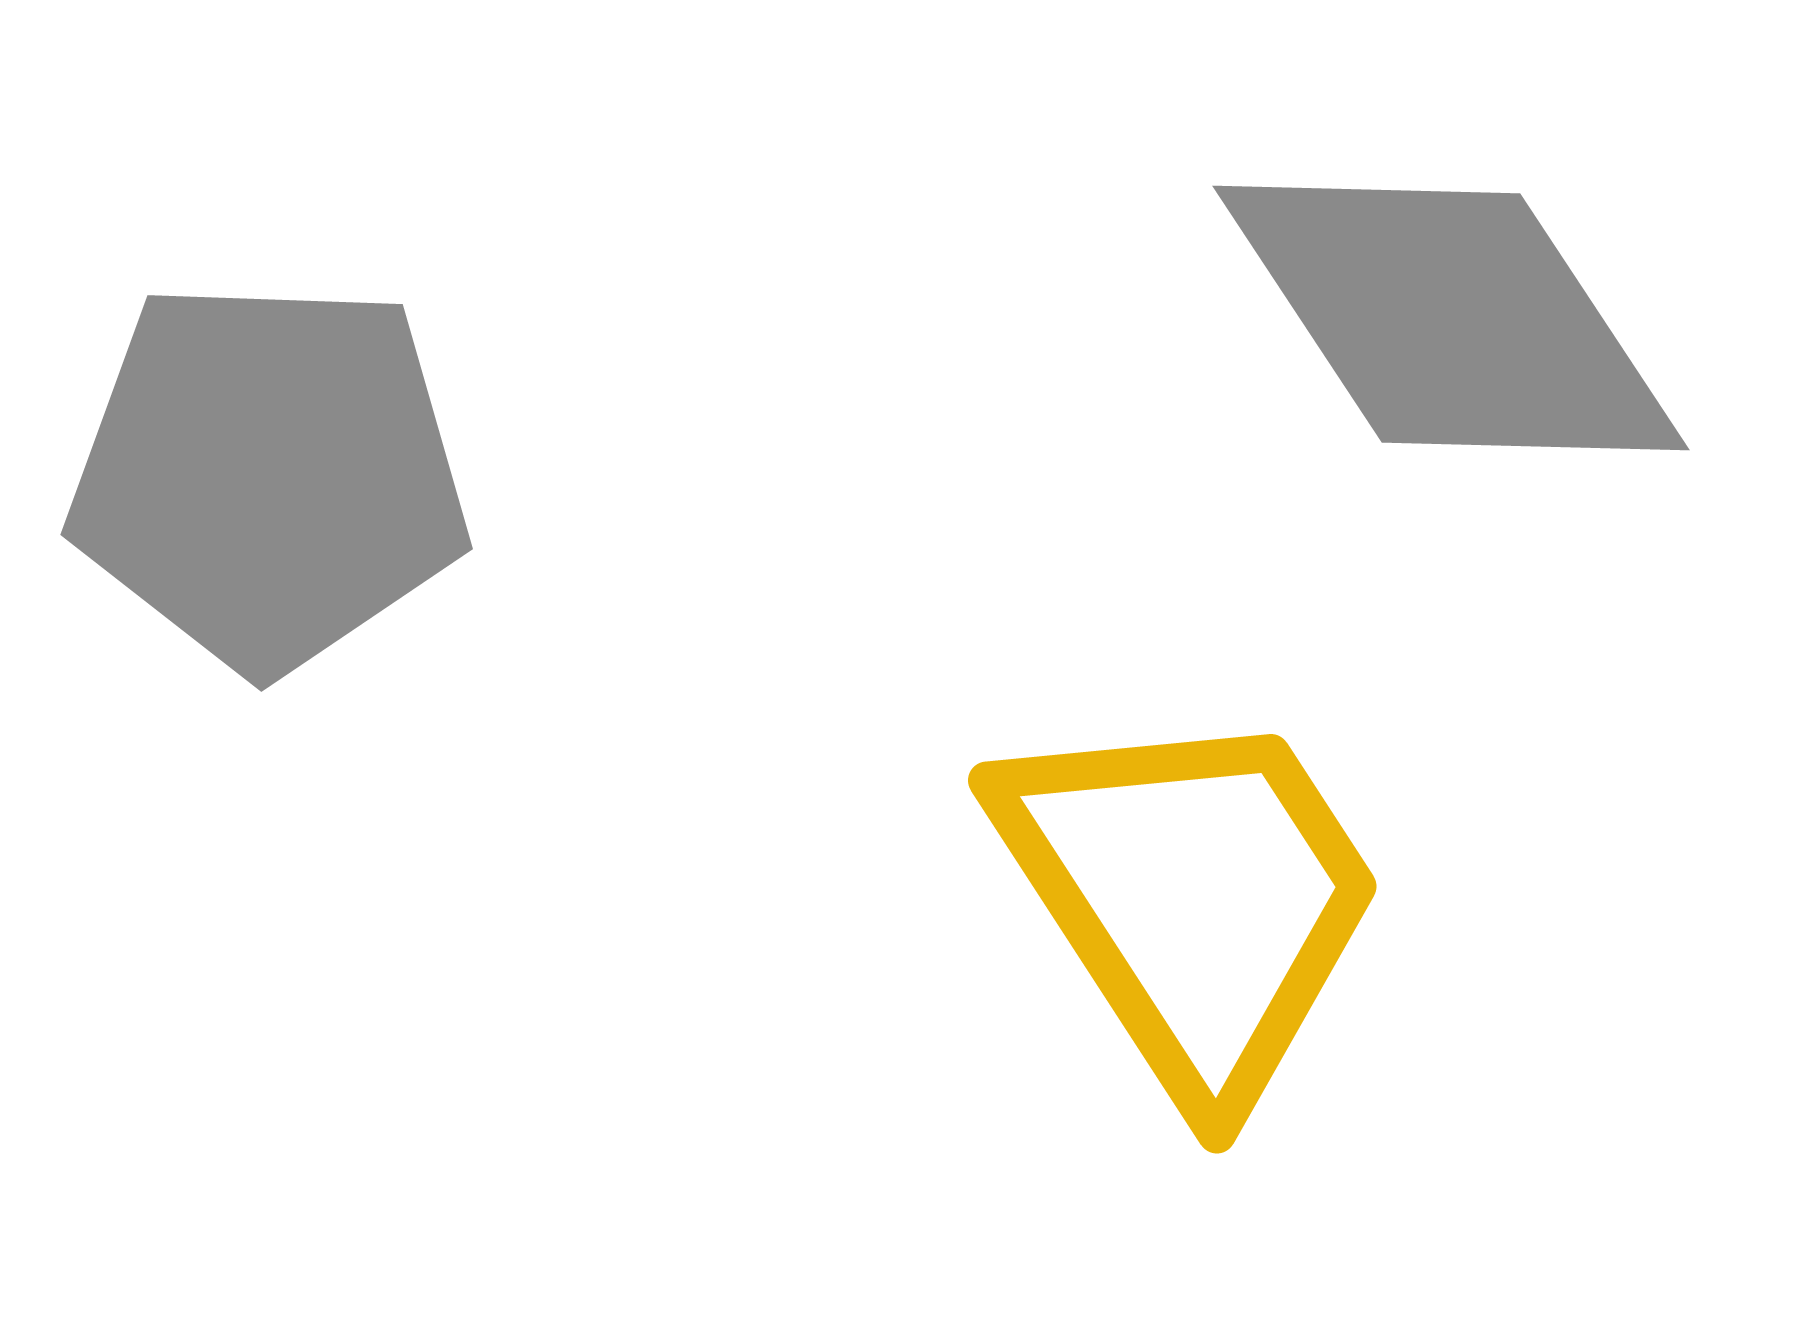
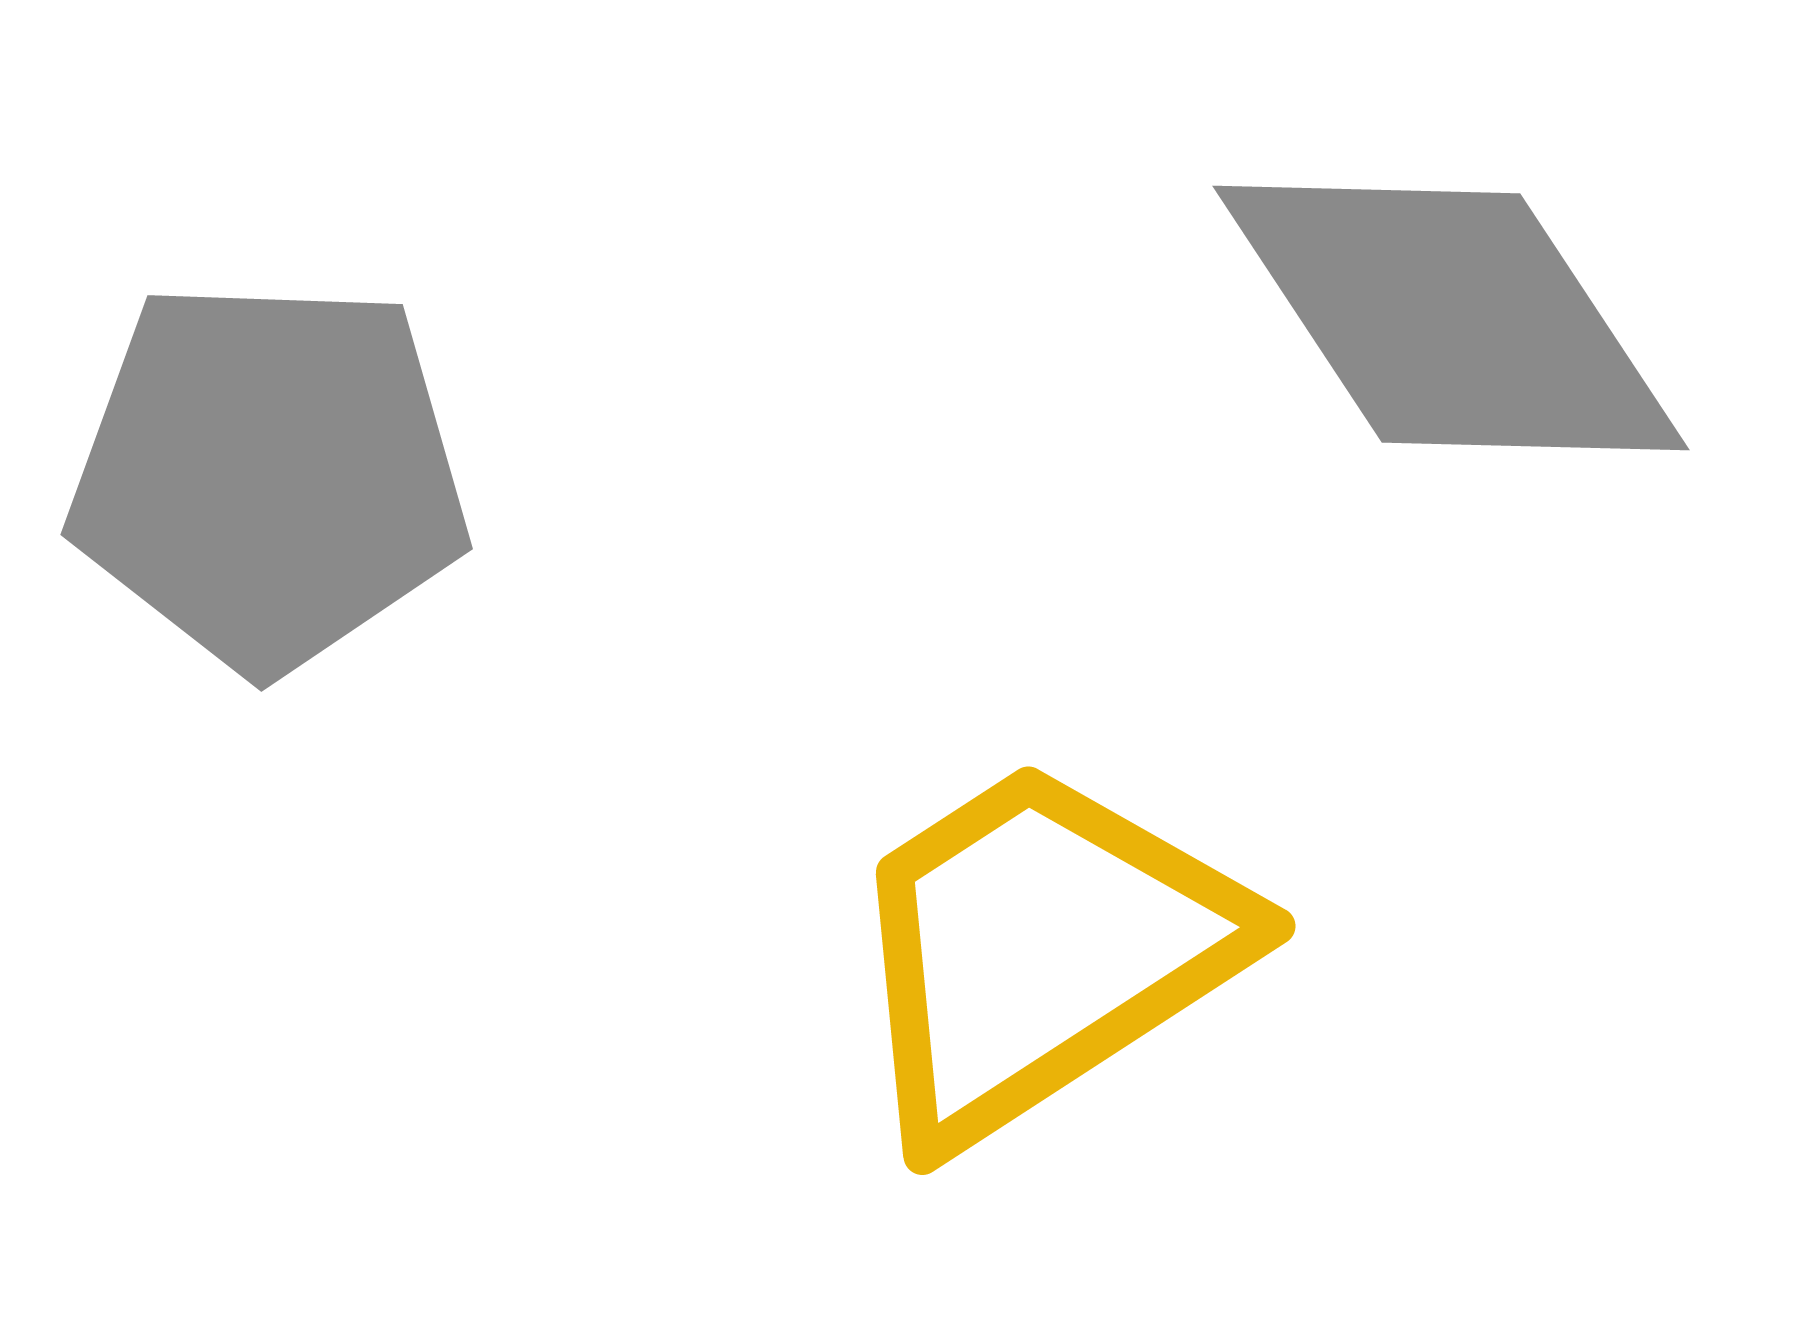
yellow trapezoid: moved 151 px left, 52 px down; rotated 90 degrees counterclockwise
